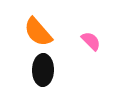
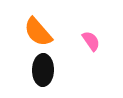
pink semicircle: rotated 10 degrees clockwise
